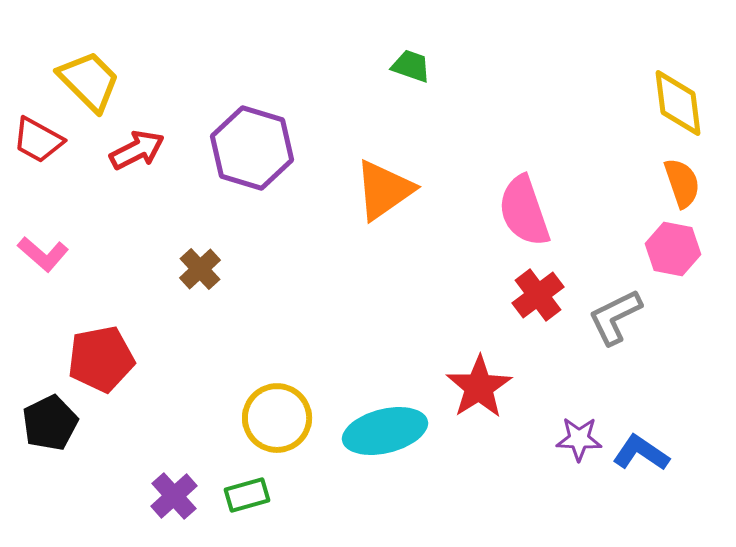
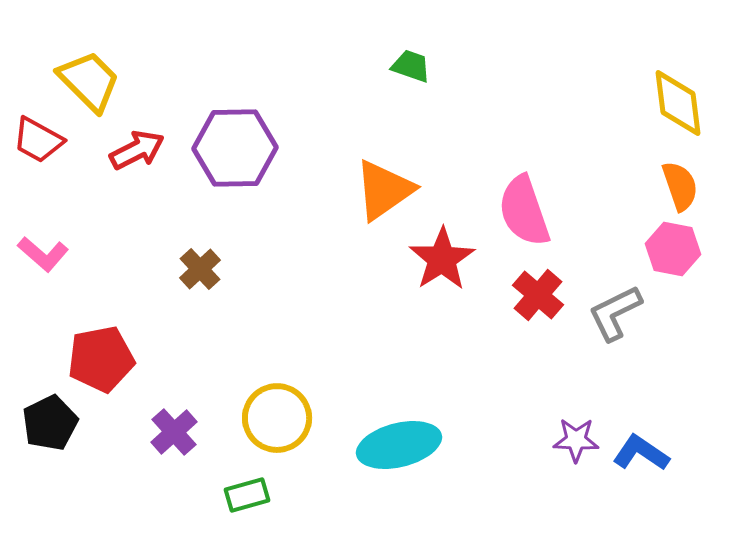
purple hexagon: moved 17 px left; rotated 18 degrees counterclockwise
orange semicircle: moved 2 px left, 3 px down
red cross: rotated 12 degrees counterclockwise
gray L-shape: moved 4 px up
red star: moved 37 px left, 128 px up
cyan ellipse: moved 14 px right, 14 px down
purple star: moved 3 px left, 1 px down
purple cross: moved 64 px up
